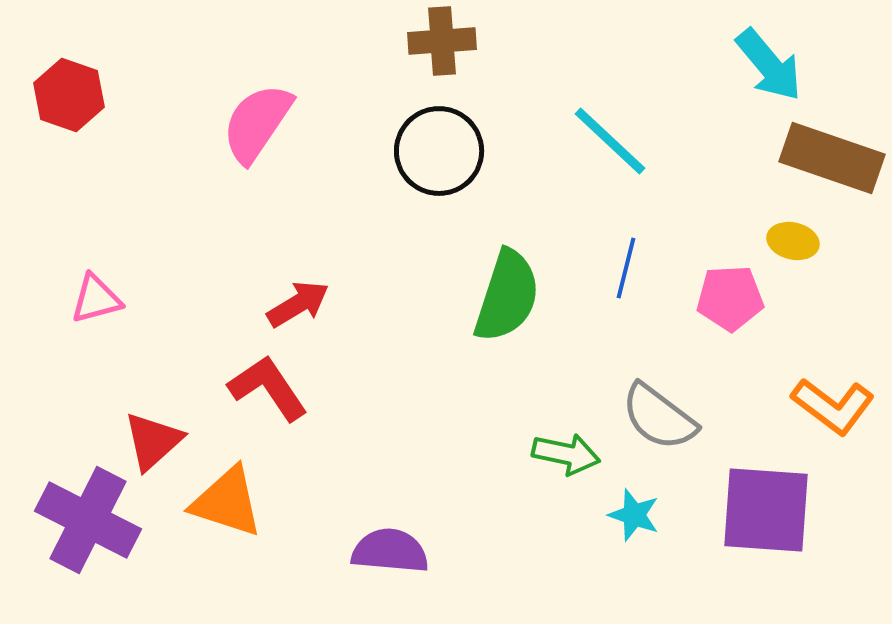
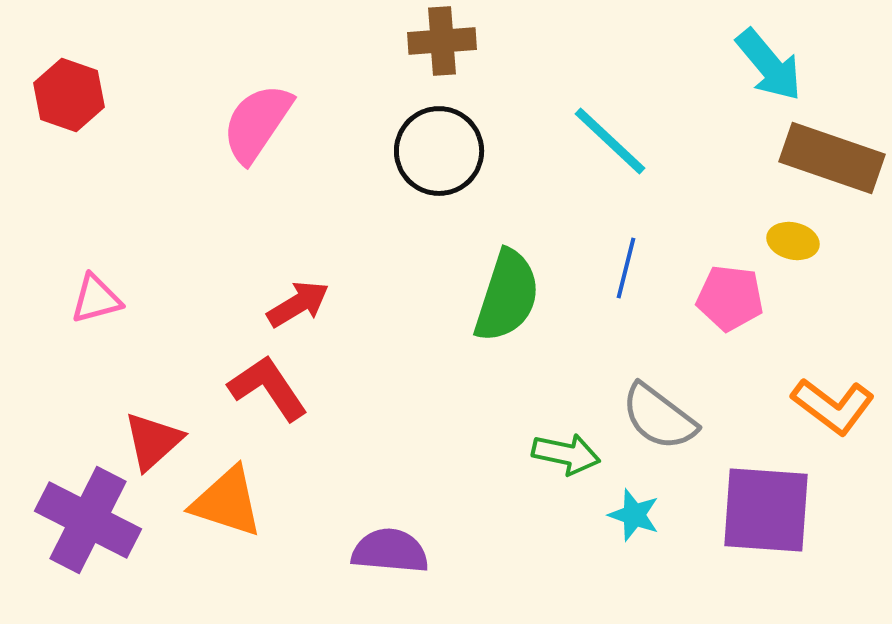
pink pentagon: rotated 10 degrees clockwise
